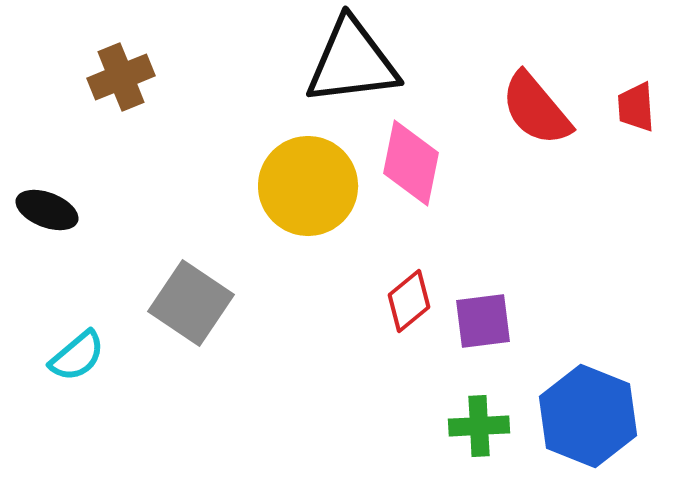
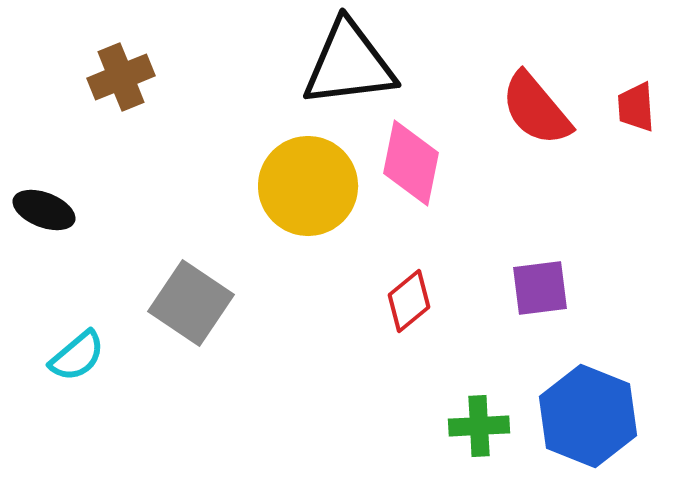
black triangle: moved 3 px left, 2 px down
black ellipse: moved 3 px left
purple square: moved 57 px right, 33 px up
